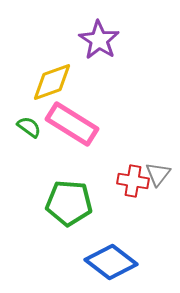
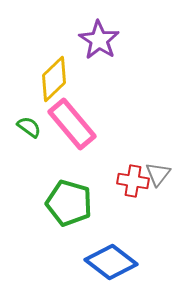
yellow diamond: moved 2 px right, 3 px up; rotated 24 degrees counterclockwise
pink rectangle: rotated 18 degrees clockwise
green pentagon: rotated 12 degrees clockwise
